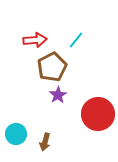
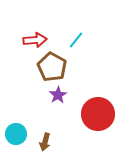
brown pentagon: rotated 16 degrees counterclockwise
